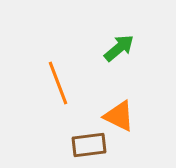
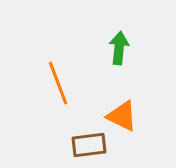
green arrow: rotated 44 degrees counterclockwise
orange triangle: moved 3 px right
